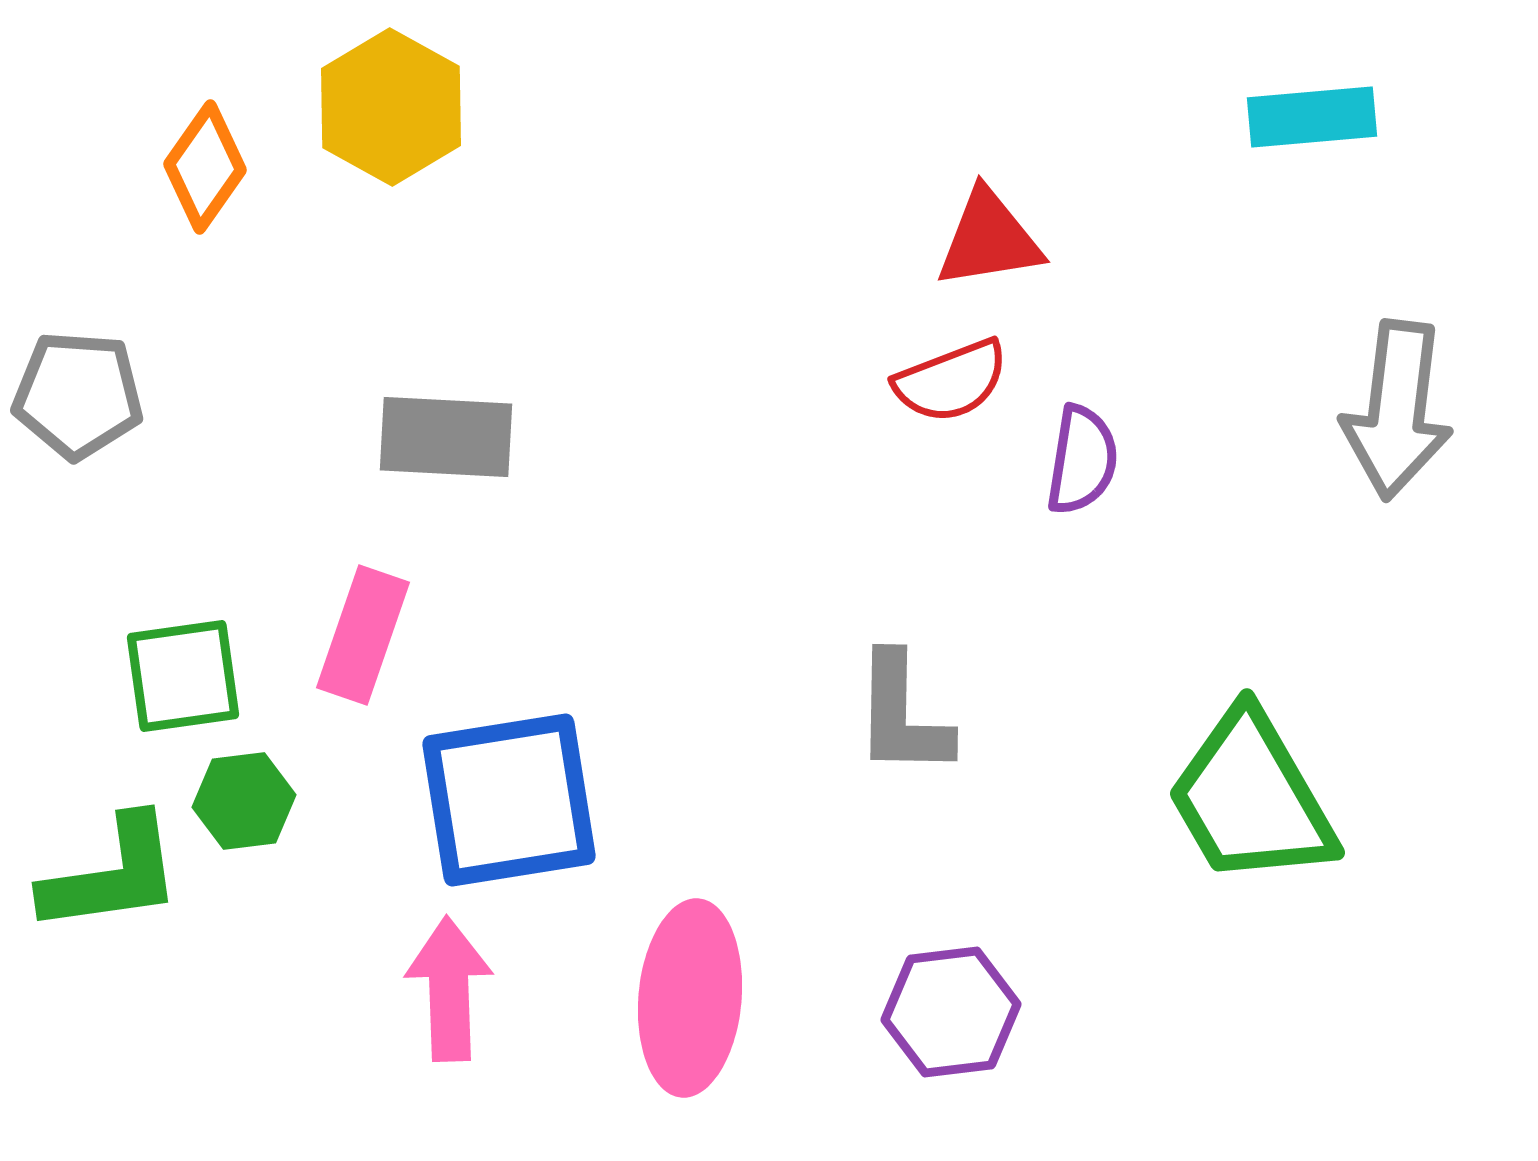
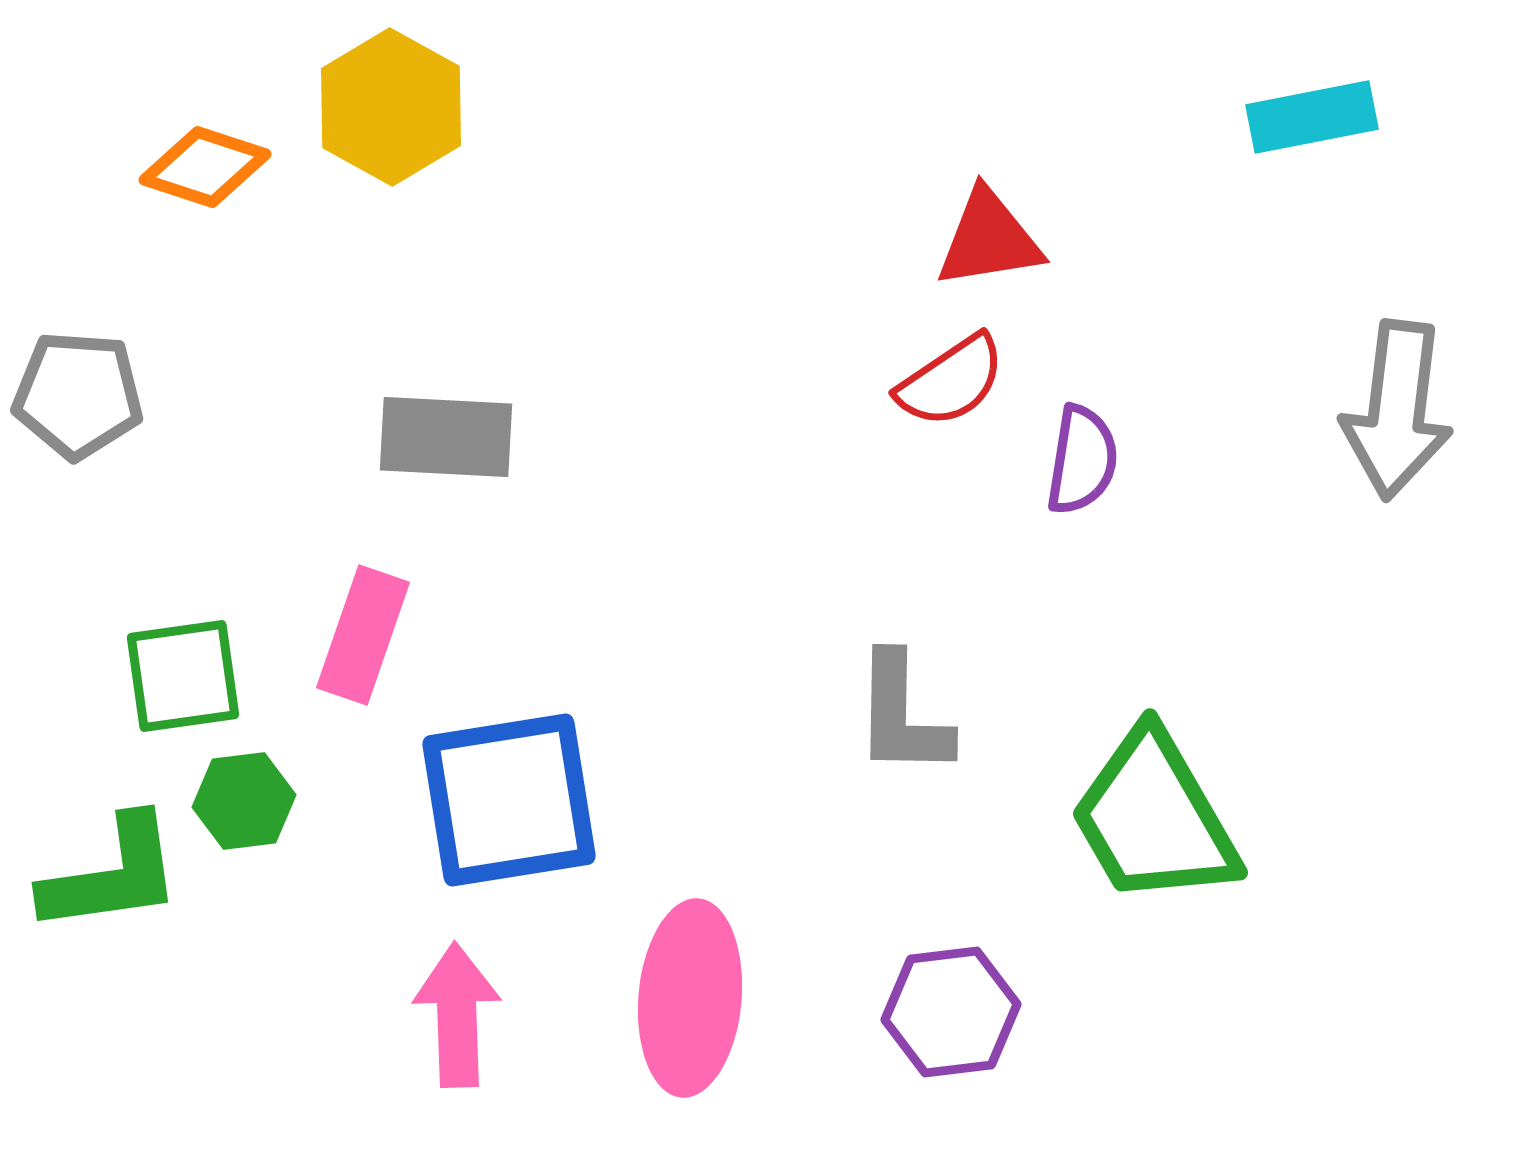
cyan rectangle: rotated 6 degrees counterclockwise
orange diamond: rotated 73 degrees clockwise
red semicircle: rotated 13 degrees counterclockwise
green trapezoid: moved 97 px left, 20 px down
pink arrow: moved 8 px right, 26 px down
